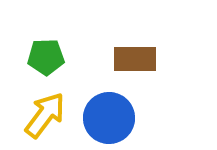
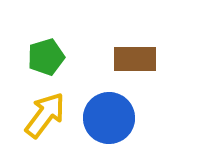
green pentagon: rotated 15 degrees counterclockwise
